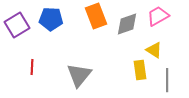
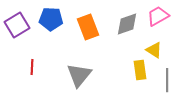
orange rectangle: moved 8 px left, 11 px down
